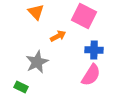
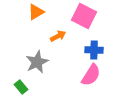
orange triangle: rotated 42 degrees clockwise
green rectangle: rotated 24 degrees clockwise
